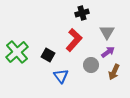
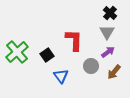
black cross: moved 28 px right; rotated 32 degrees counterclockwise
red L-shape: rotated 40 degrees counterclockwise
black square: moved 1 px left; rotated 24 degrees clockwise
gray circle: moved 1 px down
brown arrow: rotated 14 degrees clockwise
